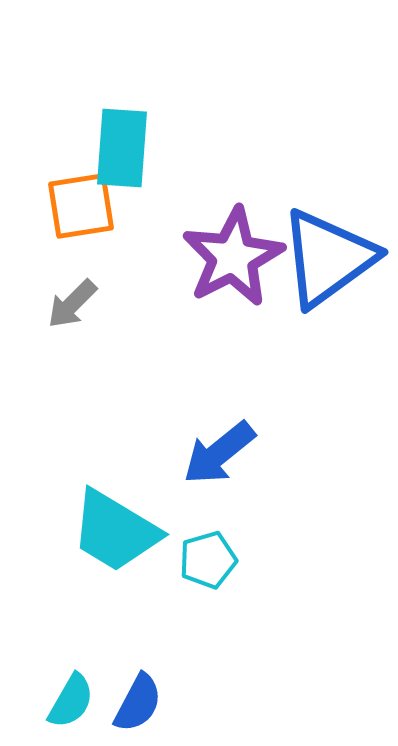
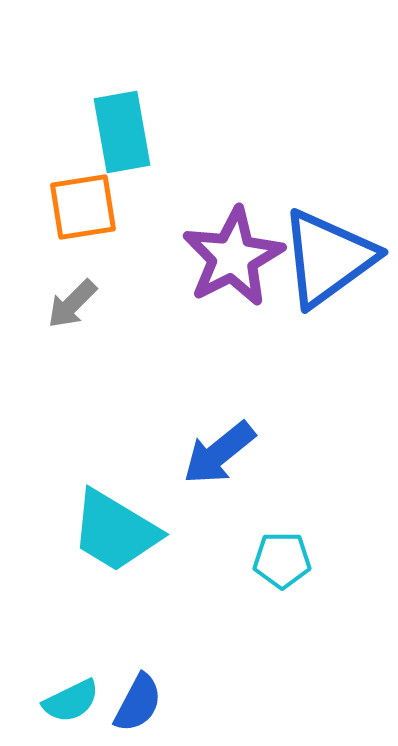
cyan rectangle: moved 16 px up; rotated 14 degrees counterclockwise
orange square: moved 2 px right, 1 px down
cyan pentagon: moved 74 px right; rotated 16 degrees clockwise
cyan semicircle: rotated 34 degrees clockwise
